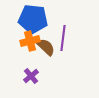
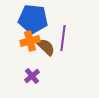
purple cross: moved 1 px right
